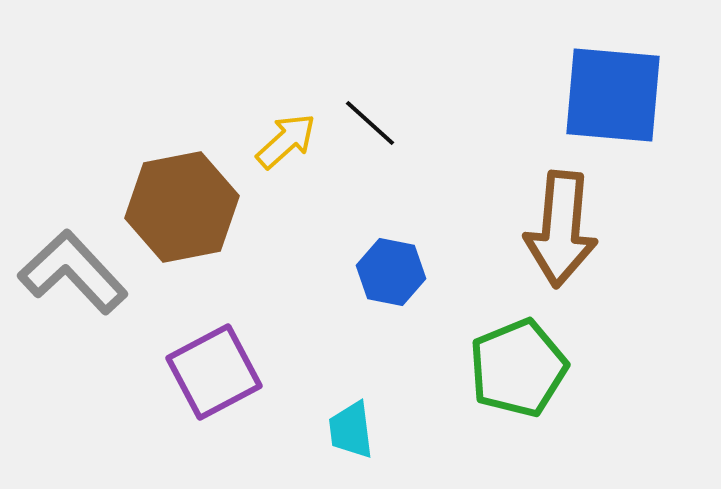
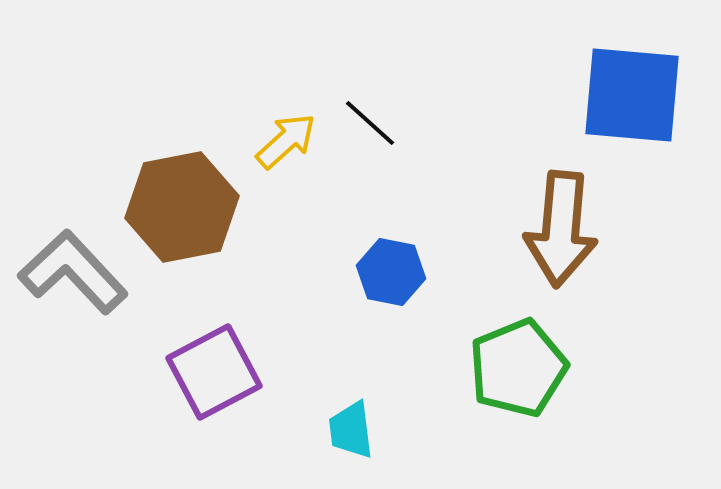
blue square: moved 19 px right
